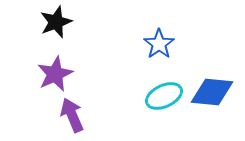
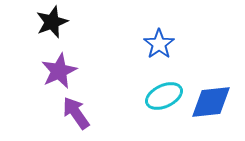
black star: moved 4 px left
purple star: moved 4 px right, 3 px up
blue diamond: moved 1 px left, 10 px down; rotated 12 degrees counterclockwise
purple arrow: moved 4 px right, 2 px up; rotated 12 degrees counterclockwise
